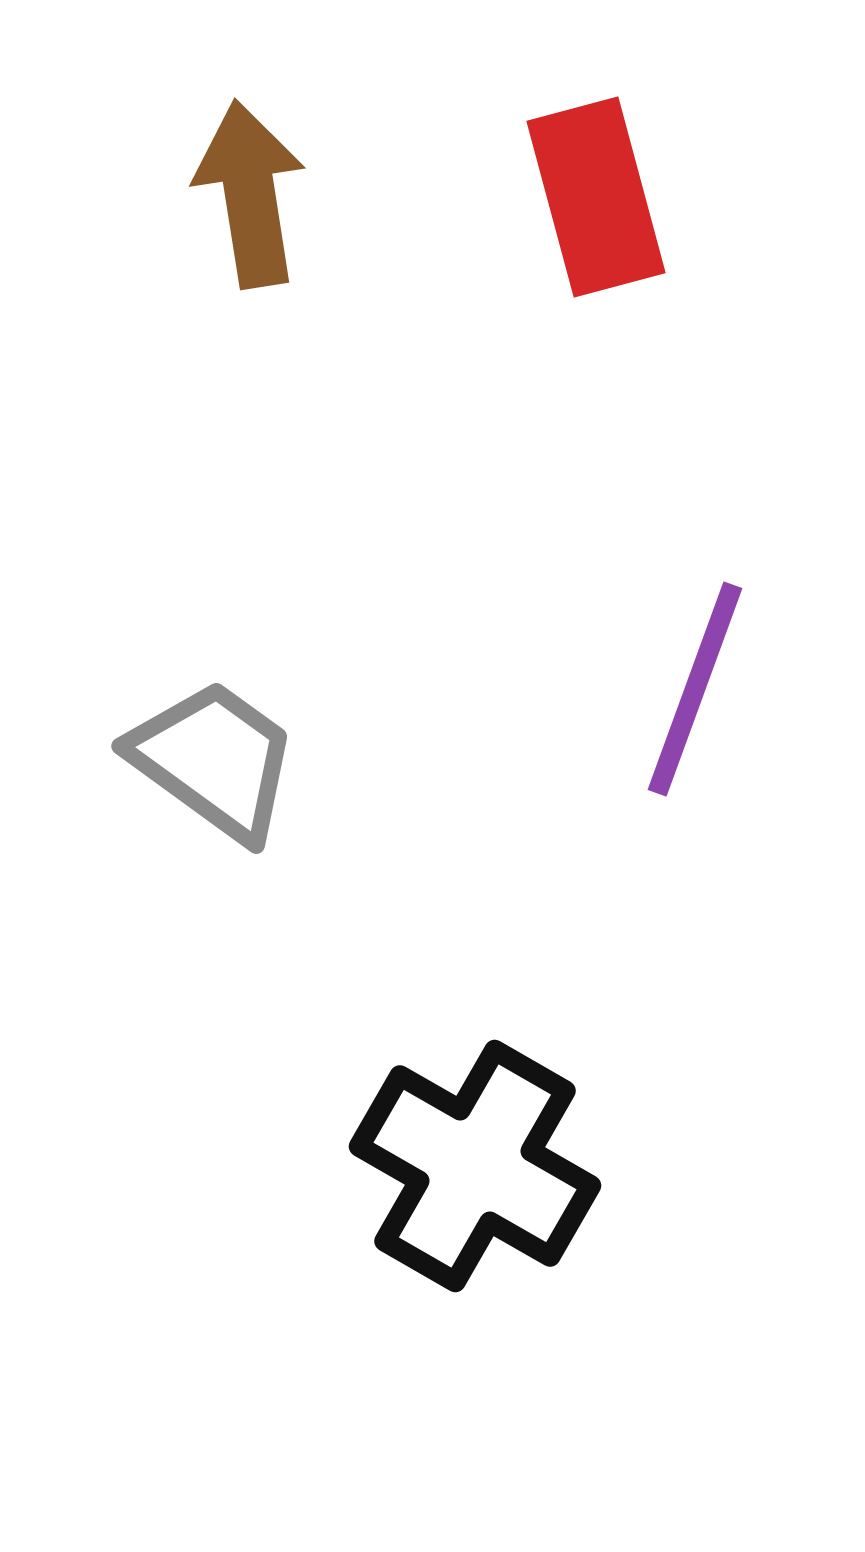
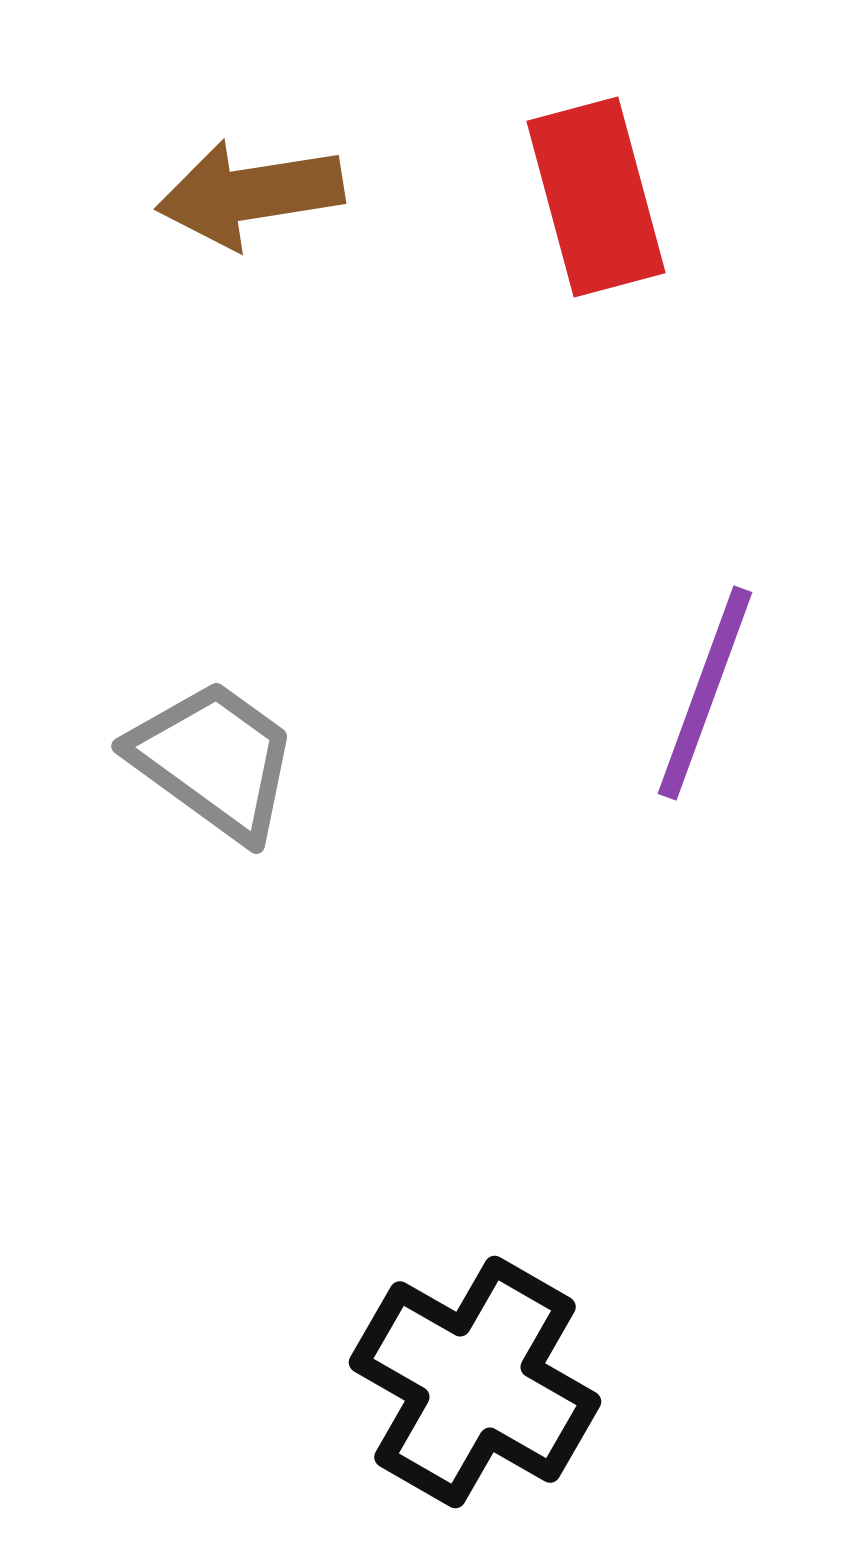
brown arrow: rotated 90 degrees counterclockwise
purple line: moved 10 px right, 4 px down
black cross: moved 216 px down
